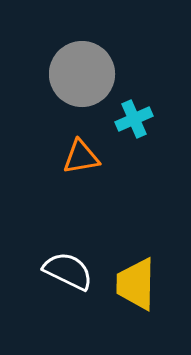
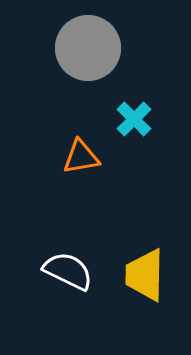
gray circle: moved 6 px right, 26 px up
cyan cross: rotated 21 degrees counterclockwise
yellow trapezoid: moved 9 px right, 9 px up
